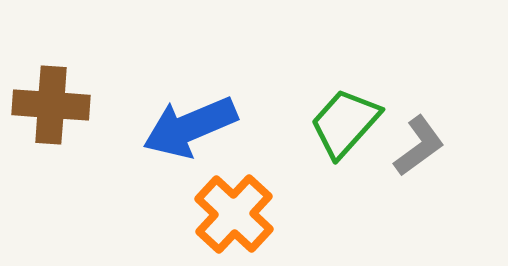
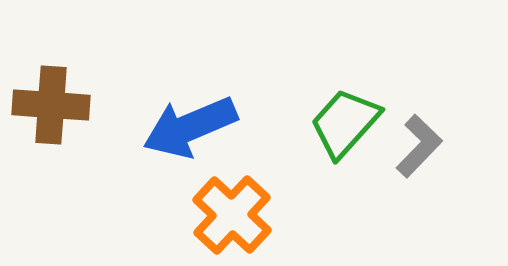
gray L-shape: rotated 10 degrees counterclockwise
orange cross: moved 2 px left, 1 px down
